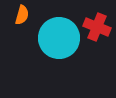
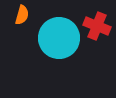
red cross: moved 1 px up
